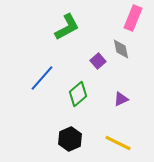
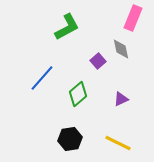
black hexagon: rotated 15 degrees clockwise
